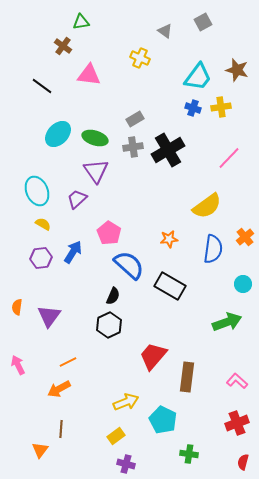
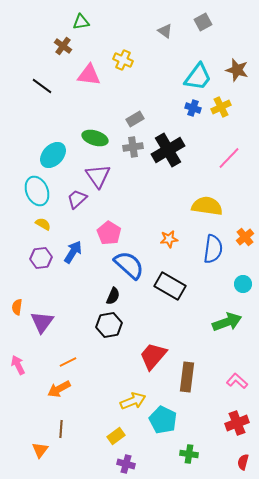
yellow cross at (140, 58): moved 17 px left, 2 px down
yellow cross at (221, 107): rotated 18 degrees counterclockwise
cyan ellipse at (58, 134): moved 5 px left, 21 px down
purple triangle at (96, 171): moved 2 px right, 5 px down
yellow semicircle at (207, 206): rotated 136 degrees counterclockwise
purple triangle at (49, 316): moved 7 px left, 6 px down
black hexagon at (109, 325): rotated 15 degrees clockwise
yellow arrow at (126, 402): moved 7 px right, 1 px up
